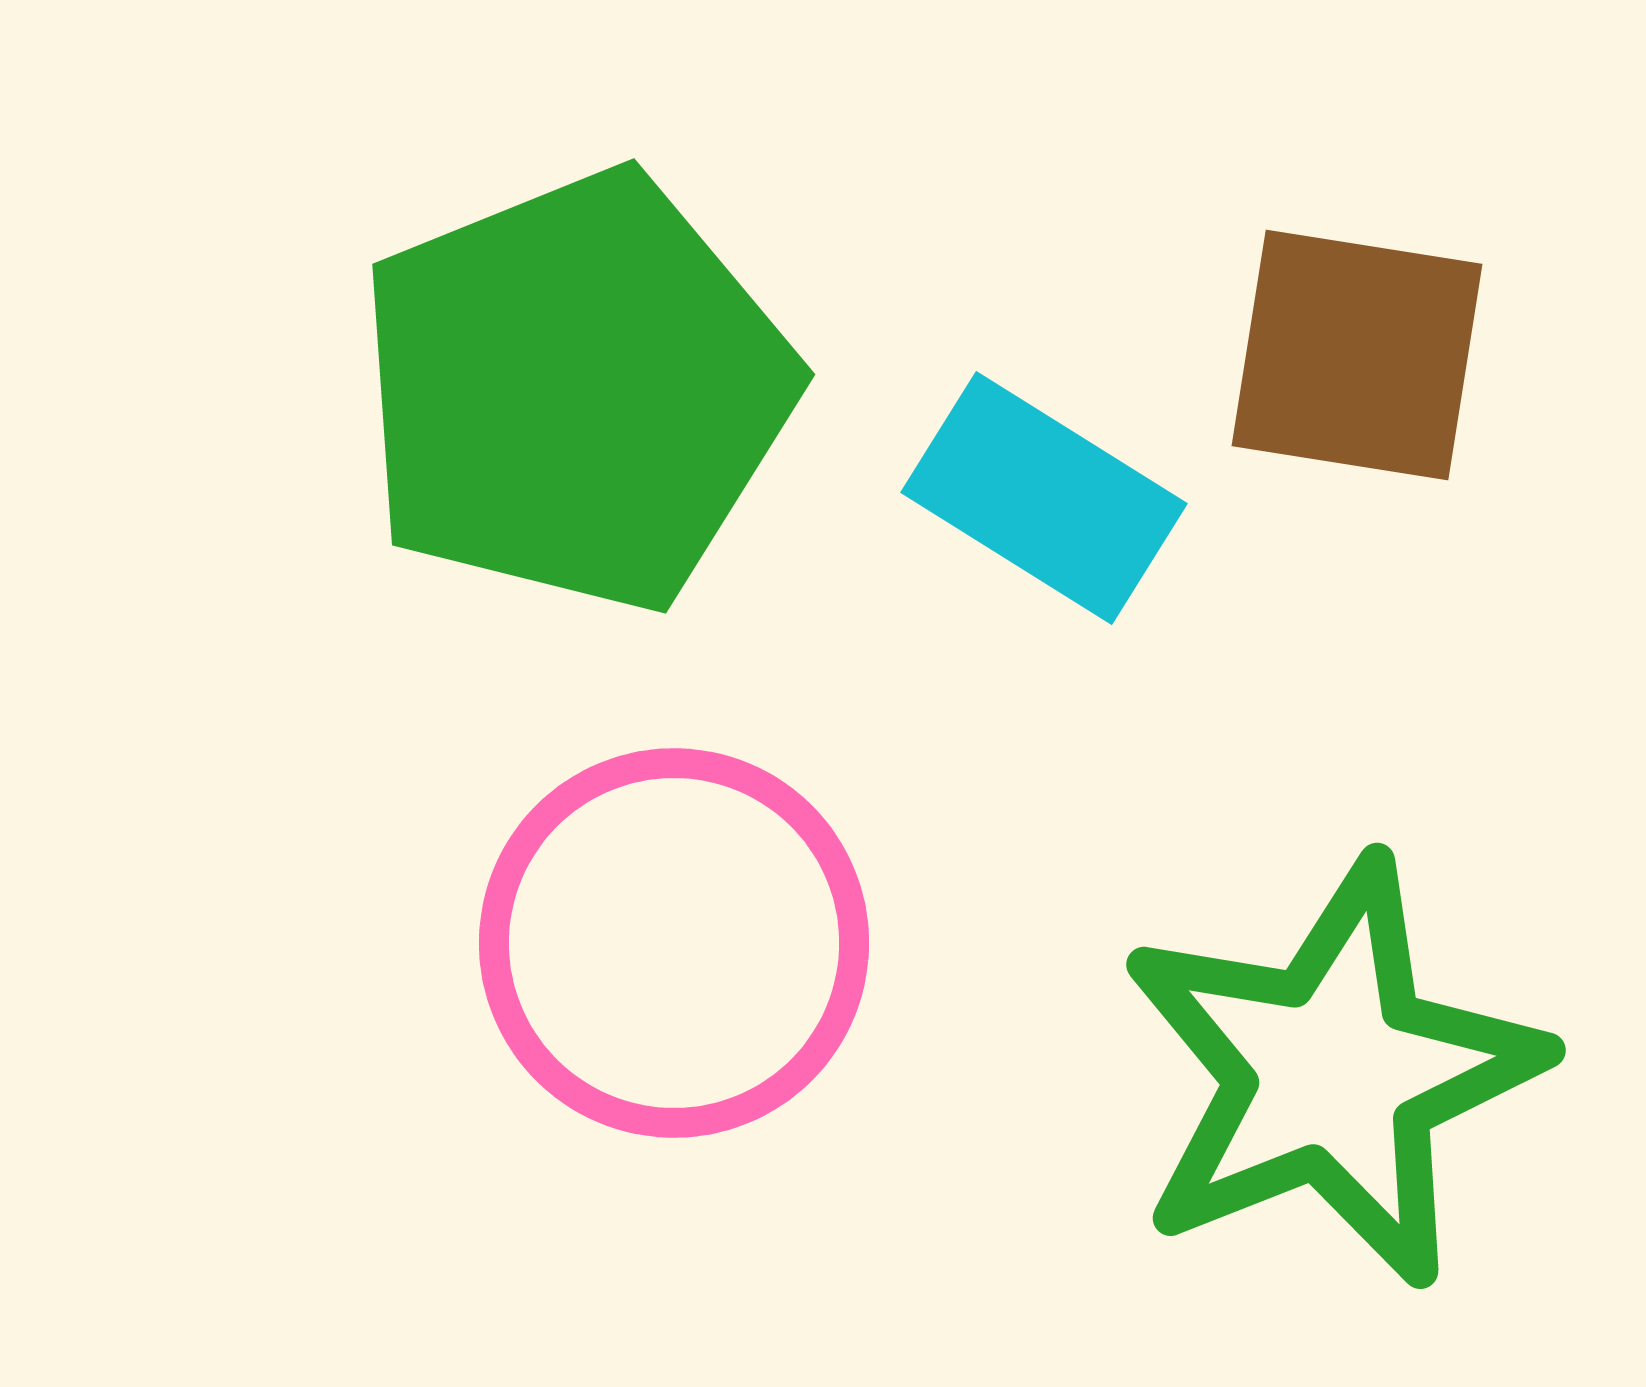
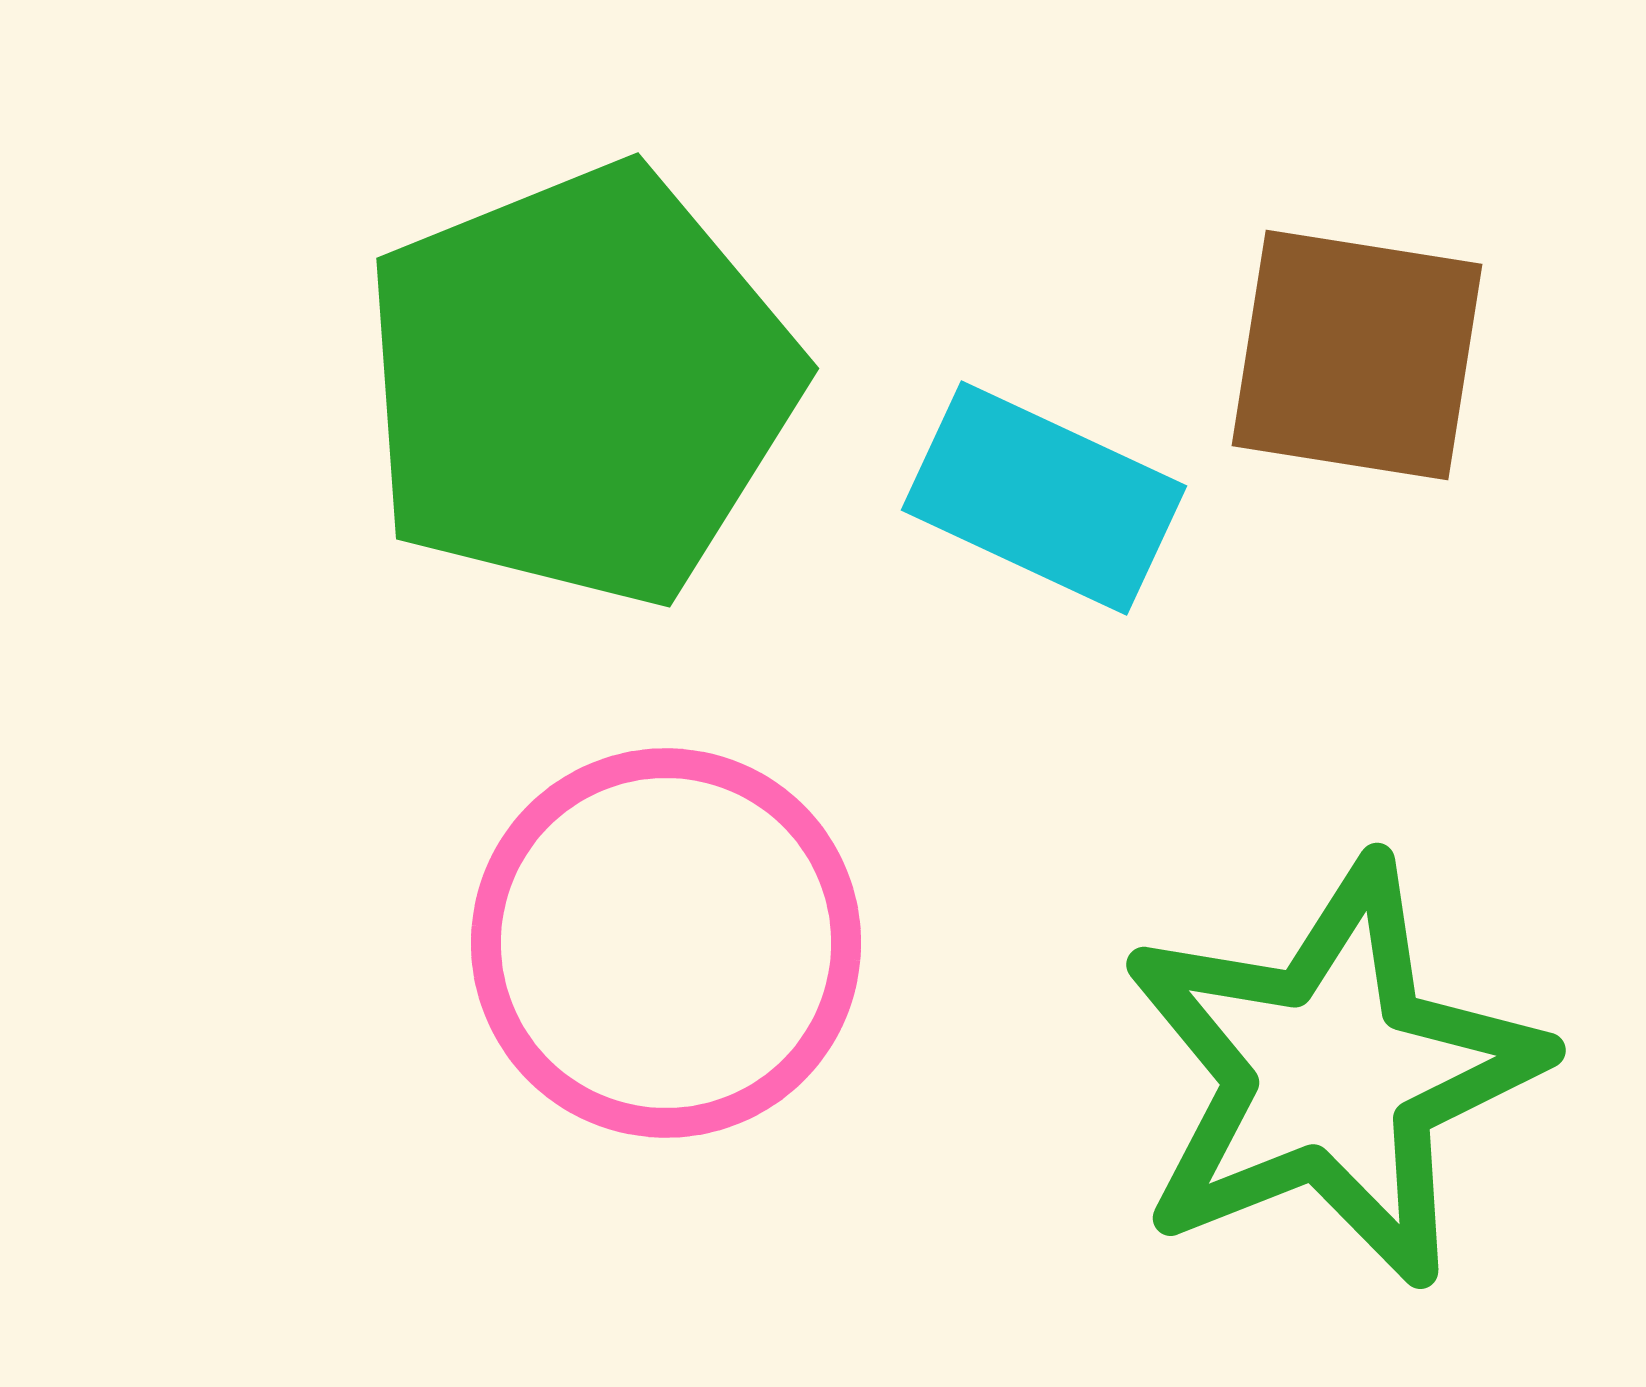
green pentagon: moved 4 px right, 6 px up
cyan rectangle: rotated 7 degrees counterclockwise
pink circle: moved 8 px left
